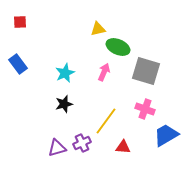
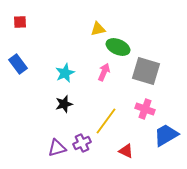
red triangle: moved 3 px right, 4 px down; rotated 21 degrees clockwise
